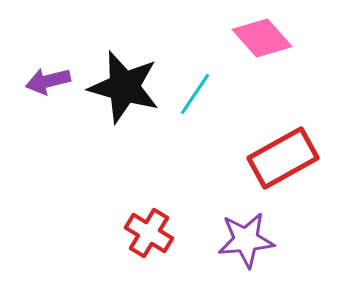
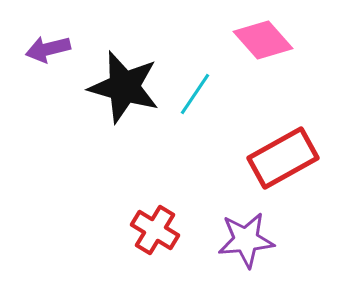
pink diamond: moved 1 px right, 2 px down
purple arrow: moved 32 px up
red cross: moved 6 px right, 3 px up
